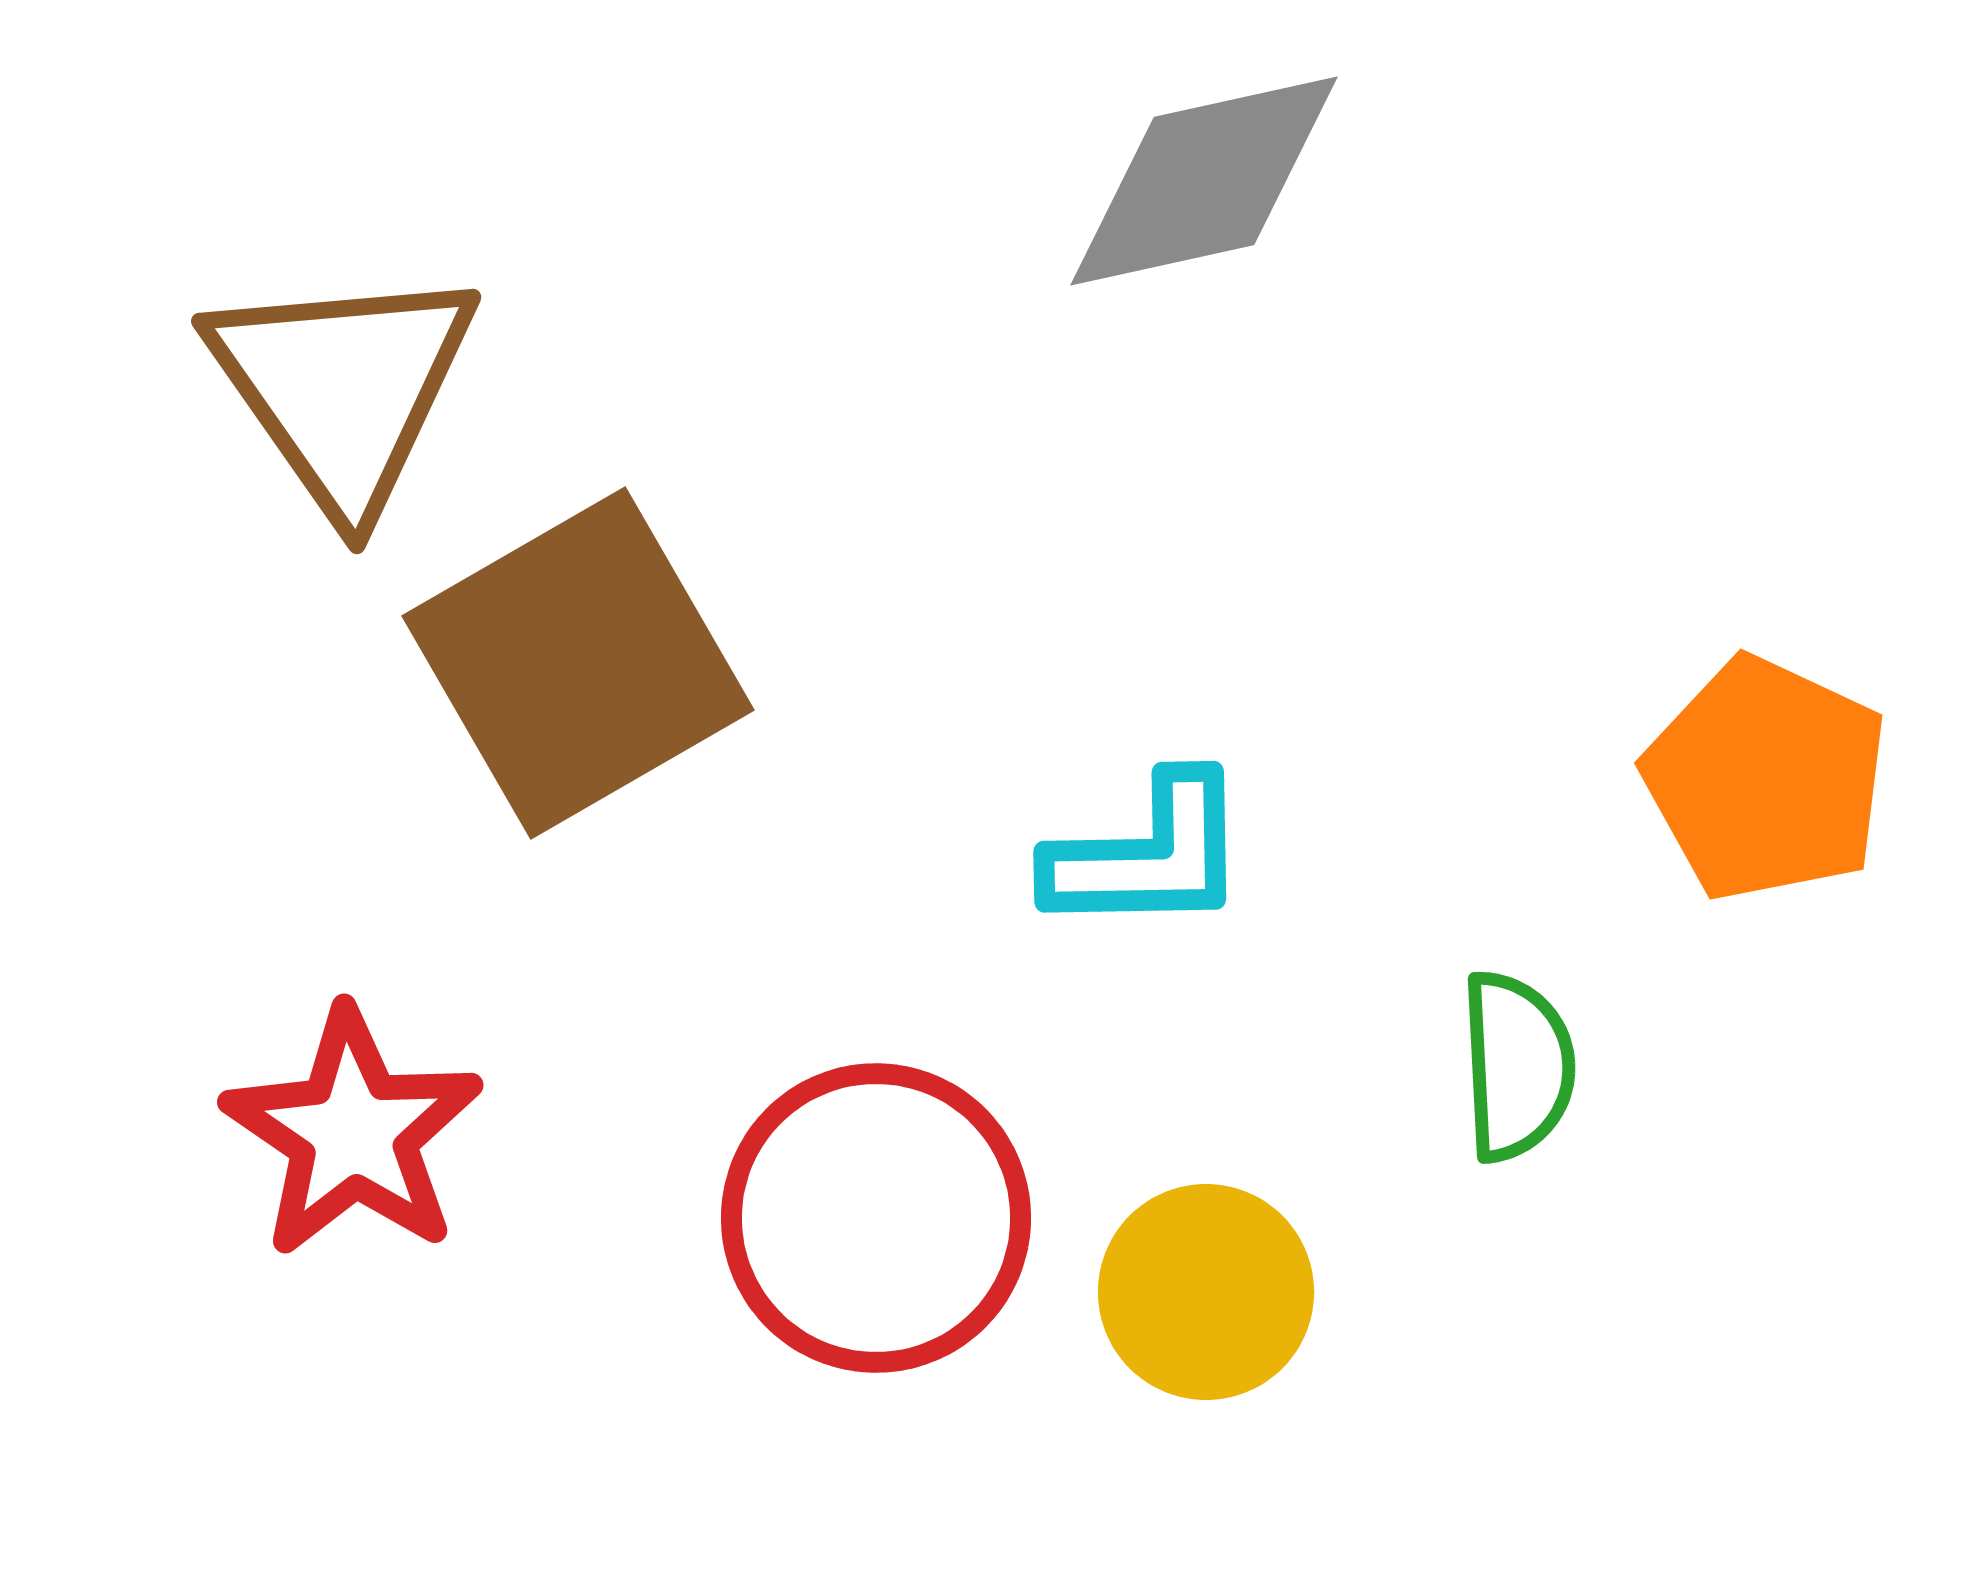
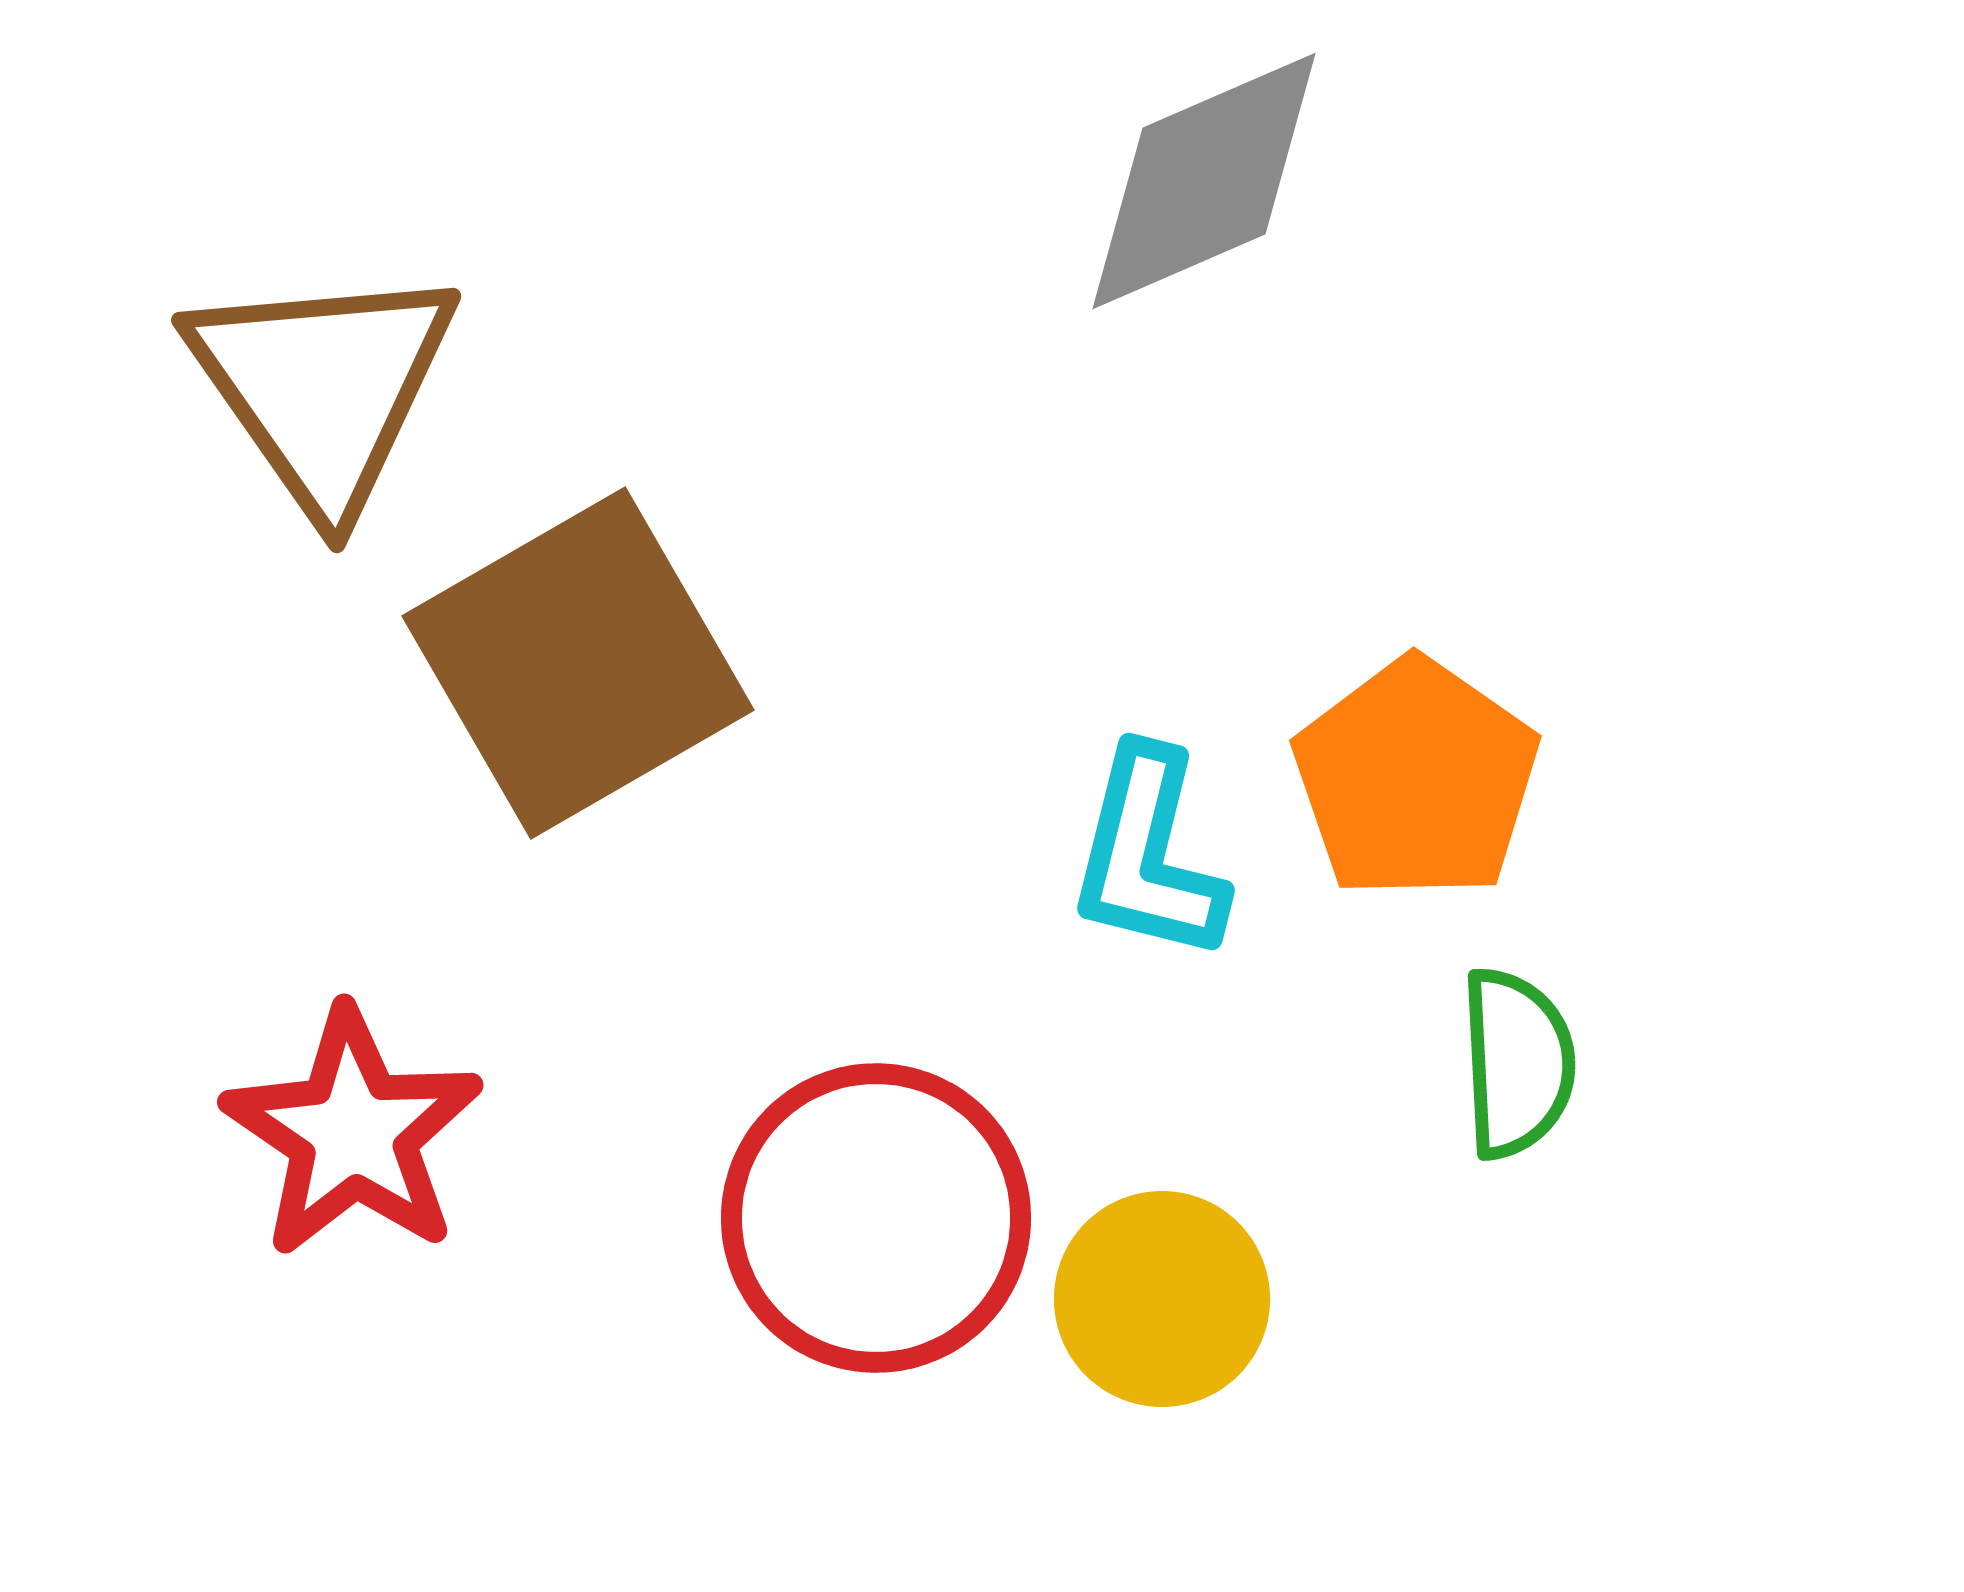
gray diamond: rotated 11 degrees counterclockwise
brown triangle: moved 20 px left, 1 px up
orange pentagon: moved 350 px left; rotated 10 degrees clockwise
cyan L-shape: rotated 105 degrees clockwise
green semicircle: moved 3 px up
yellow circle: moved 44 px left, 7 px down
